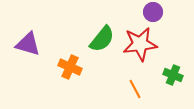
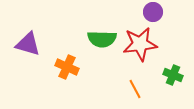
green semicircle: rotated 52 degrees clockwise
orange cross: moved 3 px left
